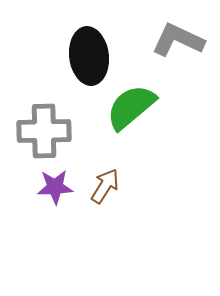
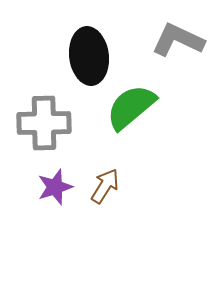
gray cross: moved 8 px up
purple star: rotated 15 degrees counterclockwise
